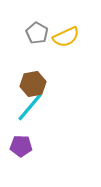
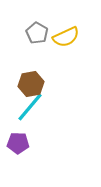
brown hexagon: moved 2 px left
purple pentagon: moved 3 px left, 3 px up
